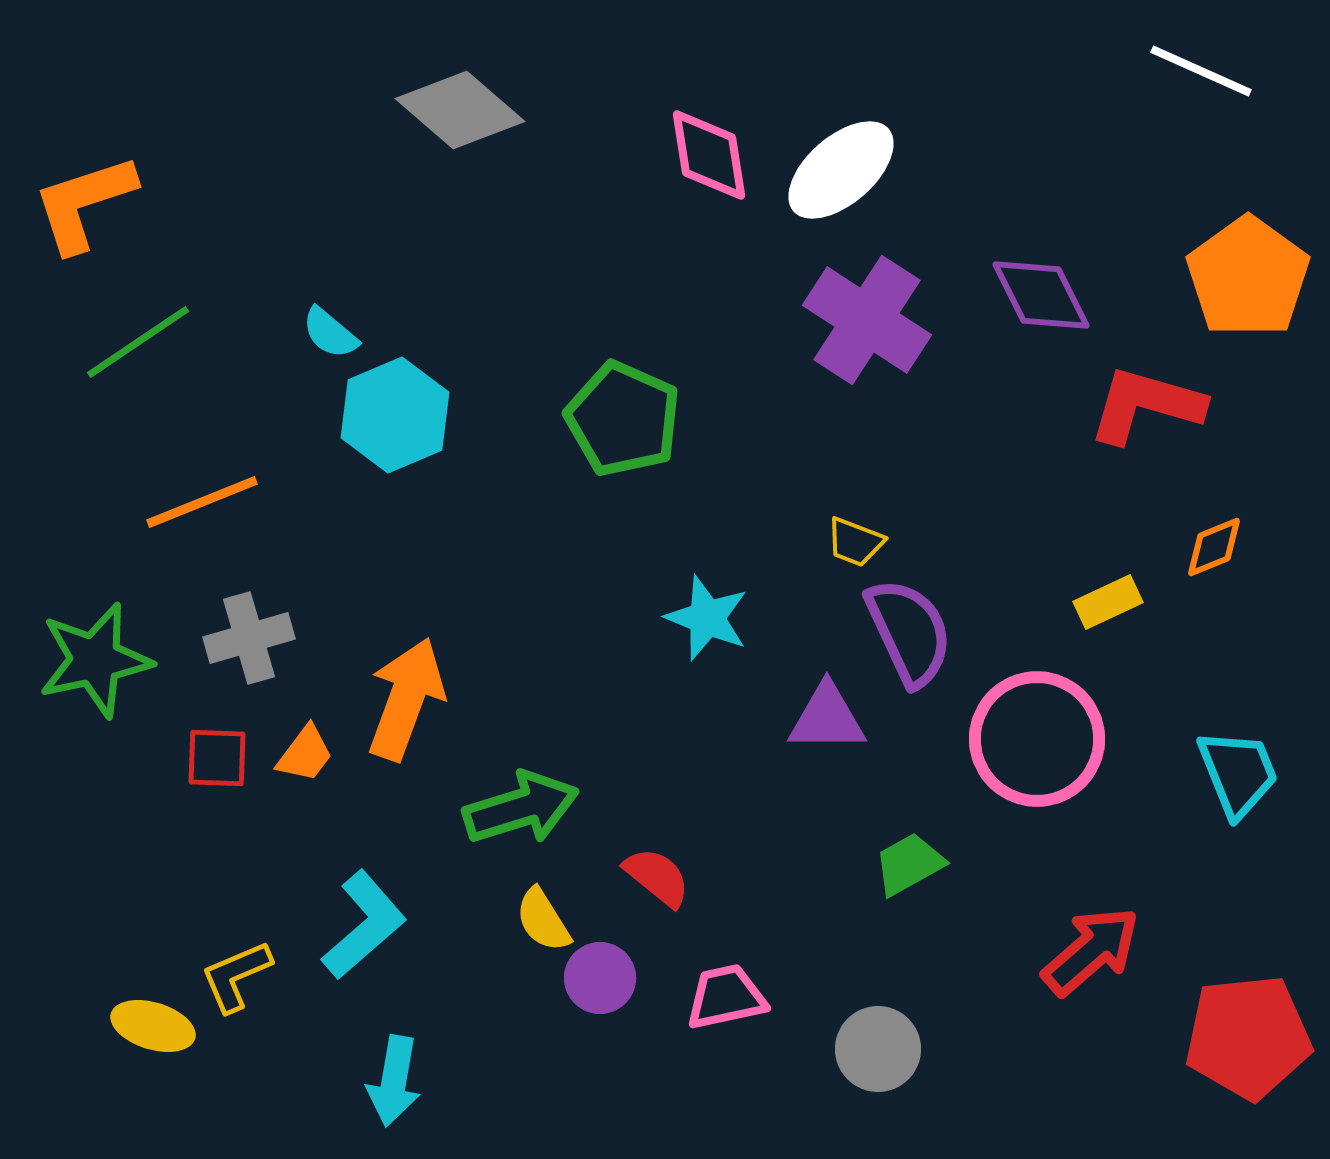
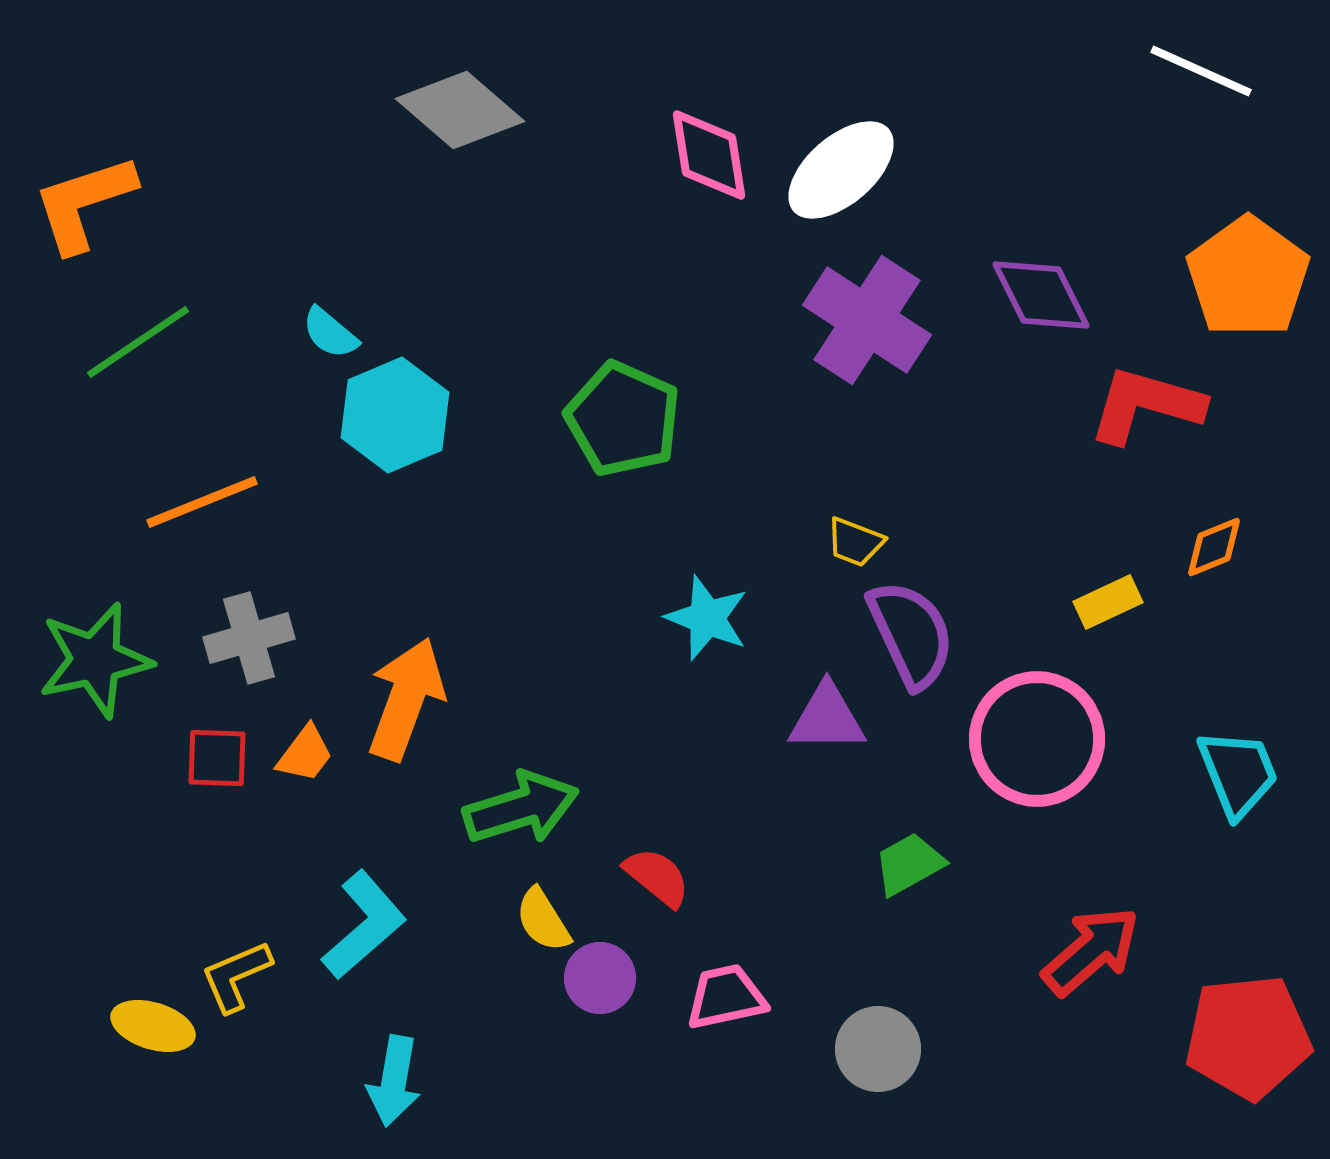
purple semicircle: moved 2 px right, 2 px down
